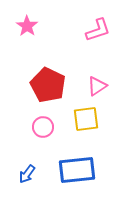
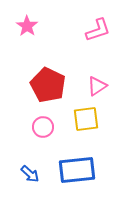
blue arrow: moved 3 px right; rotated 84 degrees counterclockwise
